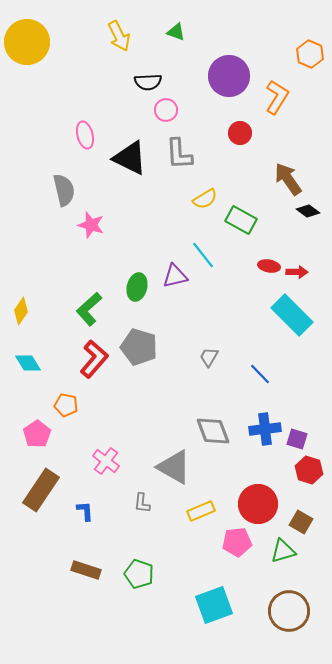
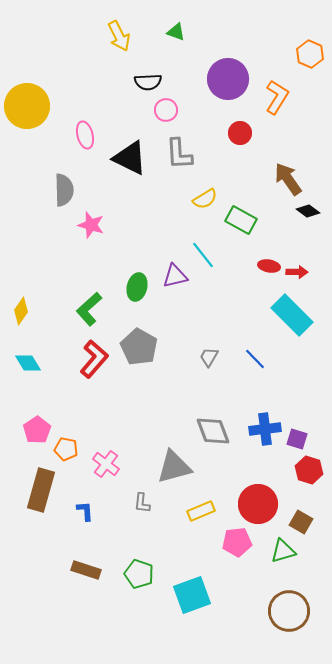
yellow circle at (27, 42): moved 64 px down
purple circle at (229, 76): moved 1 px left, 3 px down
gray semicircle at (64, 190): rotated 12 degrees clockwise
gray pentagon at (139, 347): rotated 12 degrees clockwise
blue line at (260, 374): moved 5 px left, 15 px up
orange pentagon at (66, 405): moved 44 px down
pink pentagon at (37, 434): moved 4 px up
pink cross at (106, 461): moved 3 px down
gray triangle at (174, 467): rotated 45 degrees counterclockwise
brown rectangle at (41, 490): rotated 18 degrees counterclockwise
cyan square at (214, 605): moved 22 px left, 10 px up
